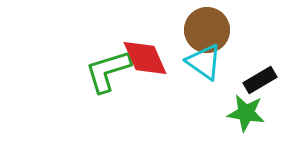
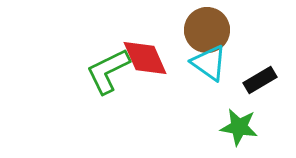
cyan triangle: moved 5 px right, 1 px down
green L-shape: rotated 9 degrees counterclockwise
green star: moved 7 px left, 14 px down
